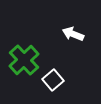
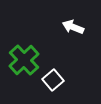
white arrow: moved 7 px up
